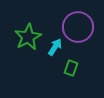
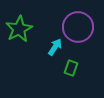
green star: moved 9 px left, 8 px up
